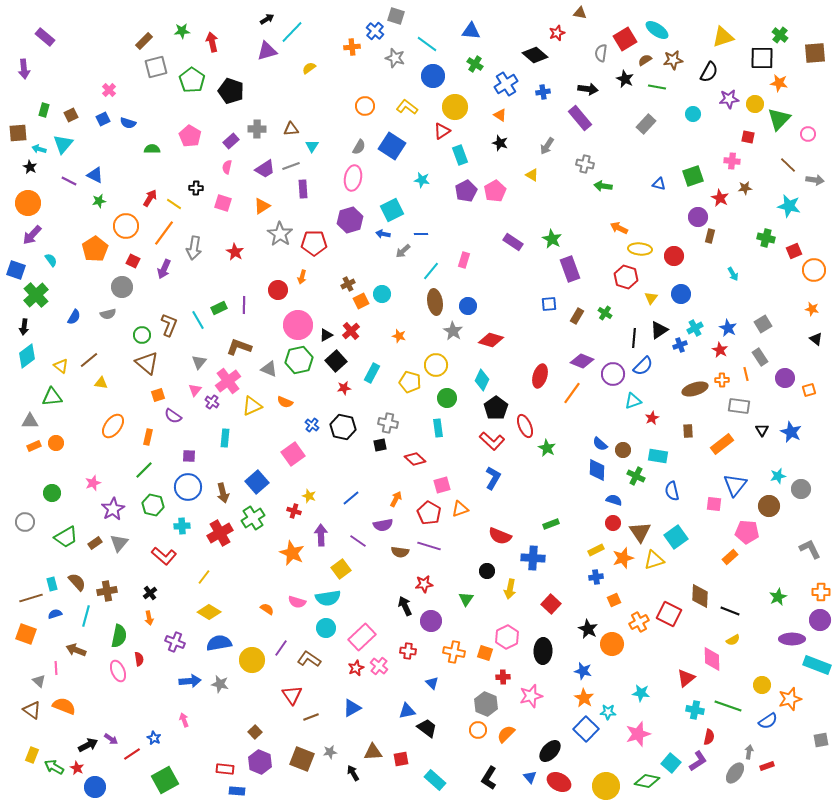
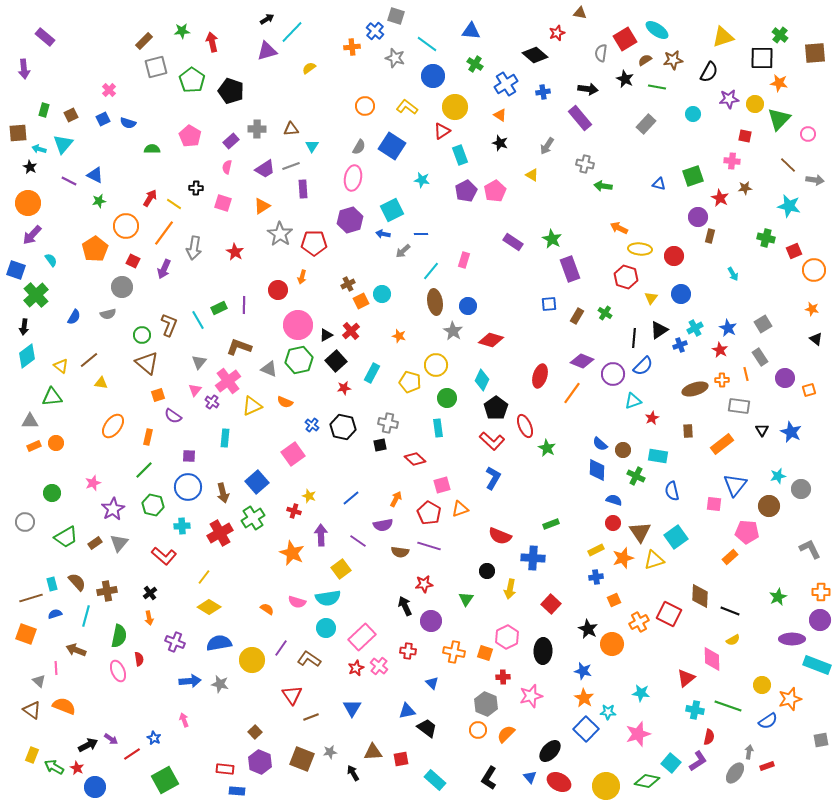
red square at (748, 137): moved 3 px left, 1 px up
yellow diamond at (209, 612): moved 5 px up
blue triangle at (352, 708): rotated 30 degrees counterclockwise
